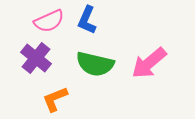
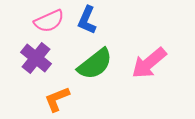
green semicircle: rotated 51 degrees counterclockwise
orange L-shape: moved 2 px right
